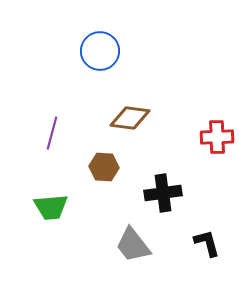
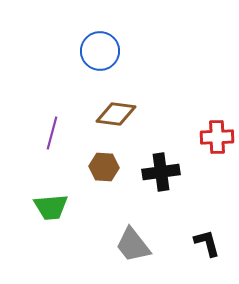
brown diamond: moved 14 px left, 4 px up
black cross: moved 2 px left, 21 px up
